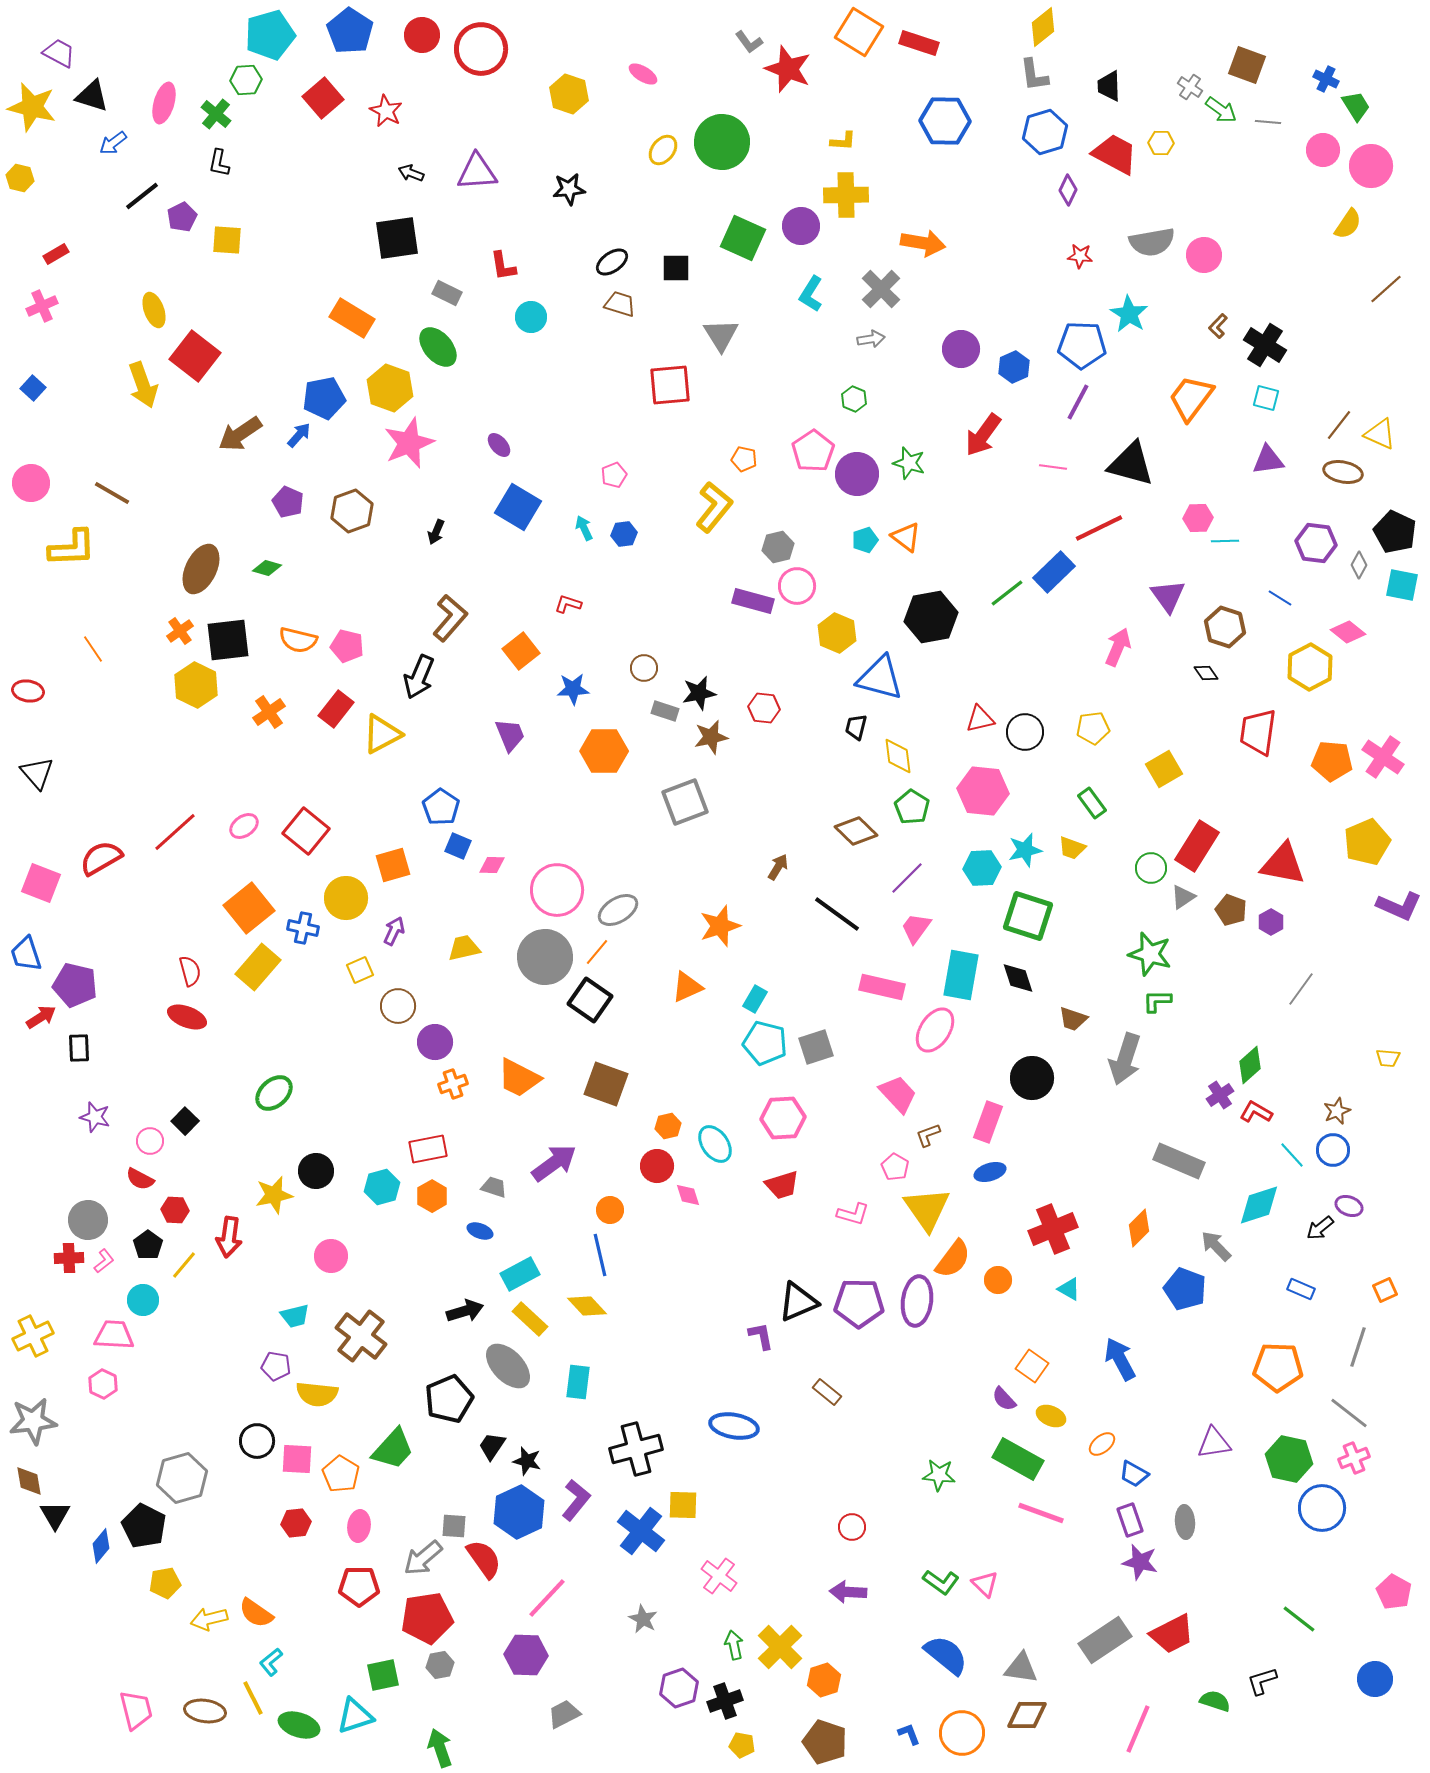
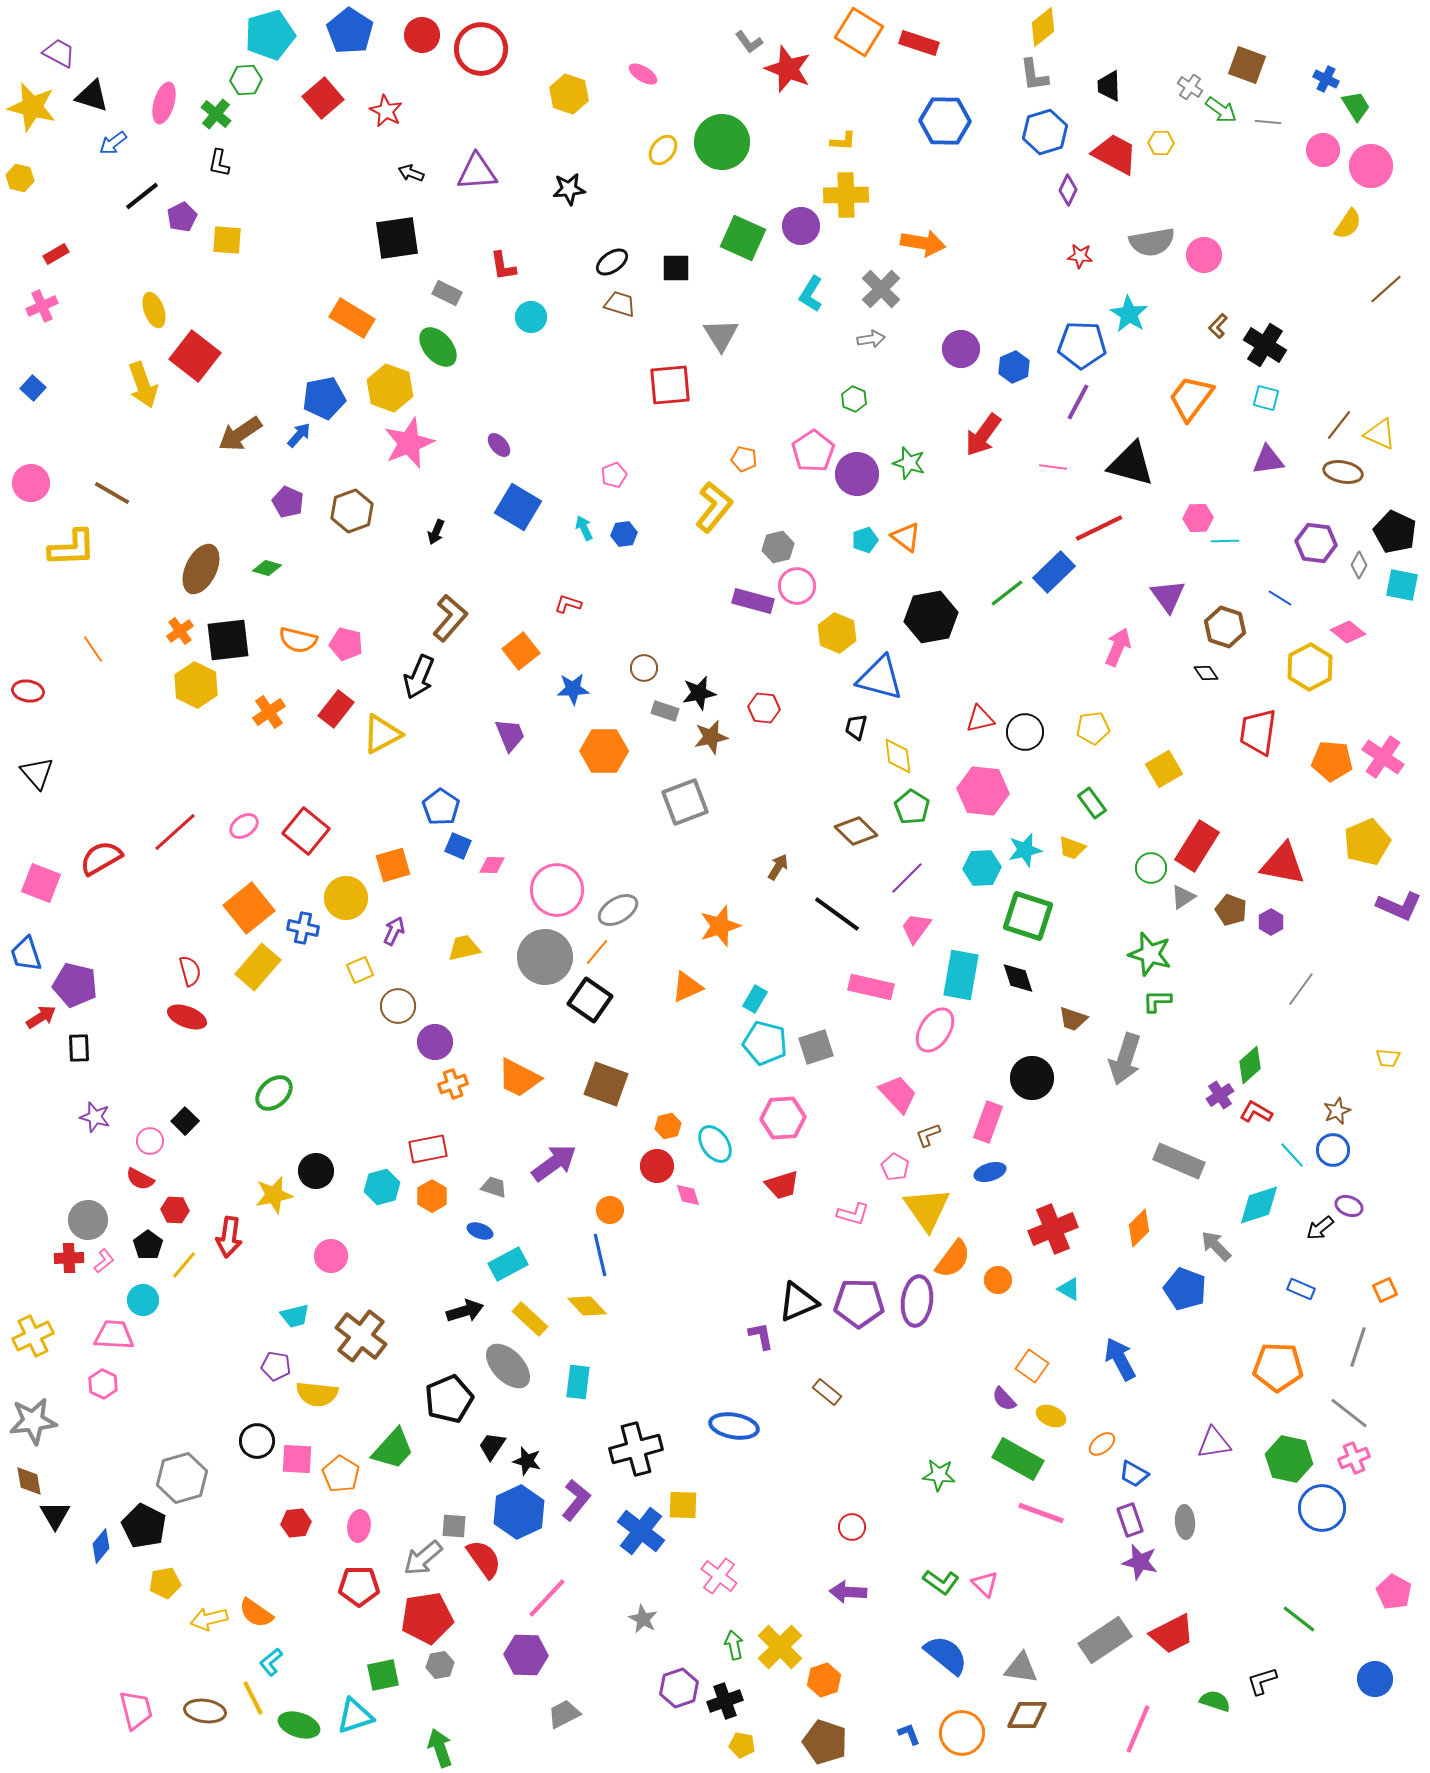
pink pentagon at (347, 646): moved 1 px left, 2 px up
pink rectangle at (882, 987): moved 11 px left
cyan rectangle at (520, 1274): moved 12 px left, 10 px up
